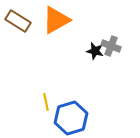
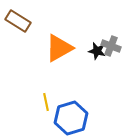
orange triangle: moved 3 px right, 28 px down
black star: moved 2 px right
